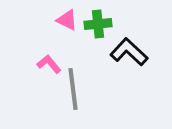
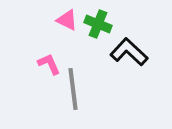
green cross: rotated 28 degrees clockwise
pink L-shape: rotated 15 degrees clockwise
